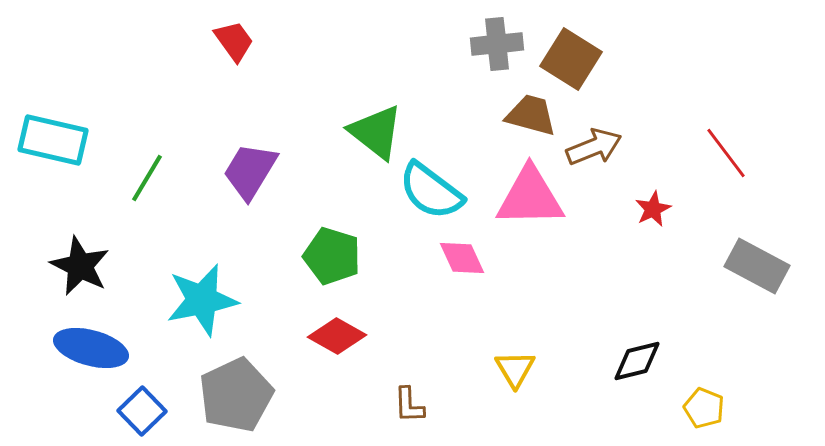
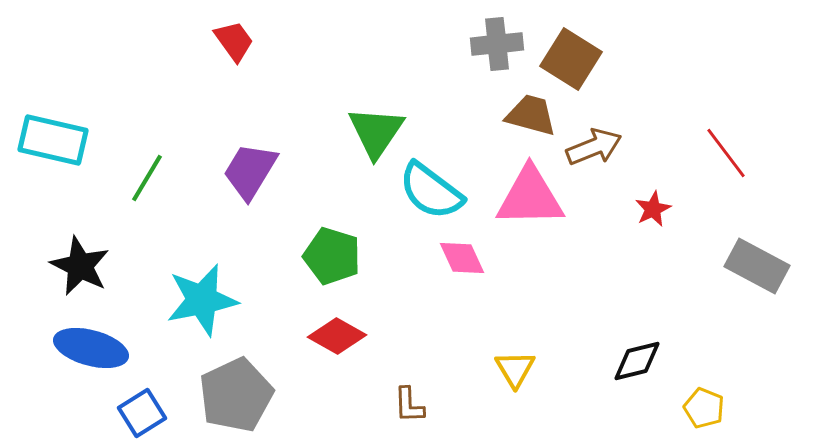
green triangle: rotated 26 degrees clockwise
blue square: moved 2 px down; rotated 12 degrees clockwise
